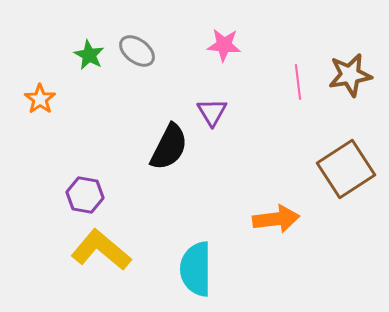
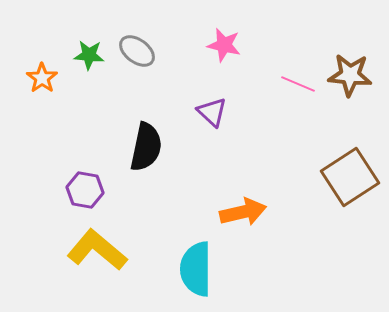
pink star: rotated 8 degrees clockwise
green star: rotated 24 degrees counterclockwise
brown star: rotated 15 degrees clockwise
pink line: moved 2 px down; rotated 60 degrees counterclockwise
orange star: moved 2 px right, 21 px up
purple triangle: rotated 16 degrees counterclockwise
black semicircle: moved 23 px left; rotated 15 degrees counterclockwise
brown square: moved 4 px right, 8 px down
purple hexagon: moved 5 px up
orange arrow: moved 33 px left, 7 px up; rotated 6 degrees counterclockwise
yellow L-shape: moved 4 px left
